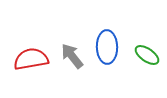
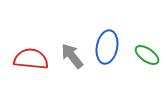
blue ellipse: rotated 12 degrees clockwise
red semicircle: rotated 16 degrees clockwise
